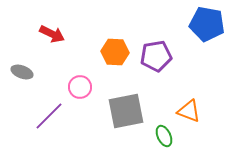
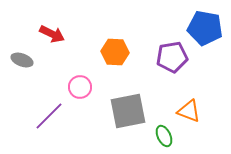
blue pentagon: moved 2 px left, 4 px down
purple pentagon: moved 16 px right, 1 px down
gray ellipse: moved 12 px up
gray square: moved 2 px right
